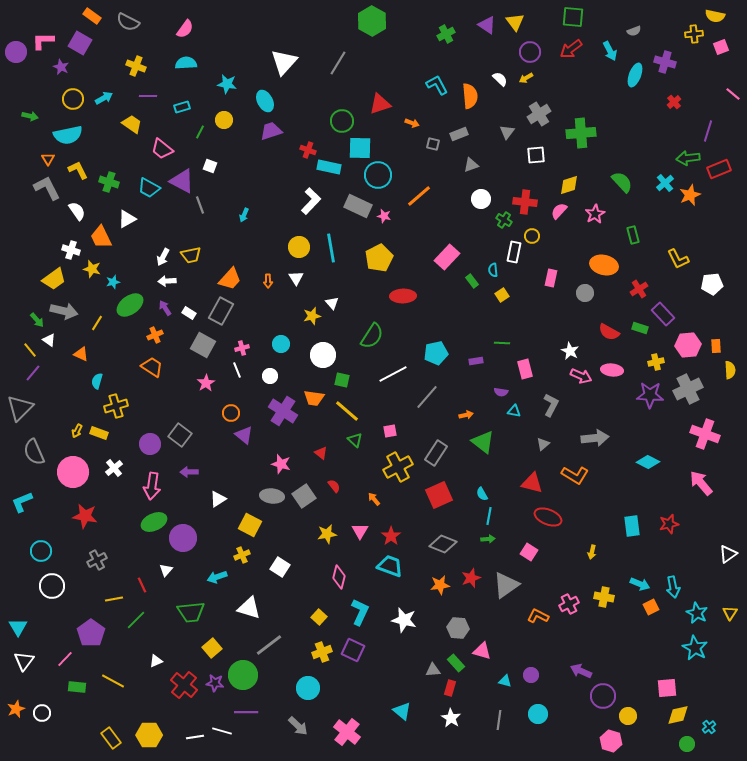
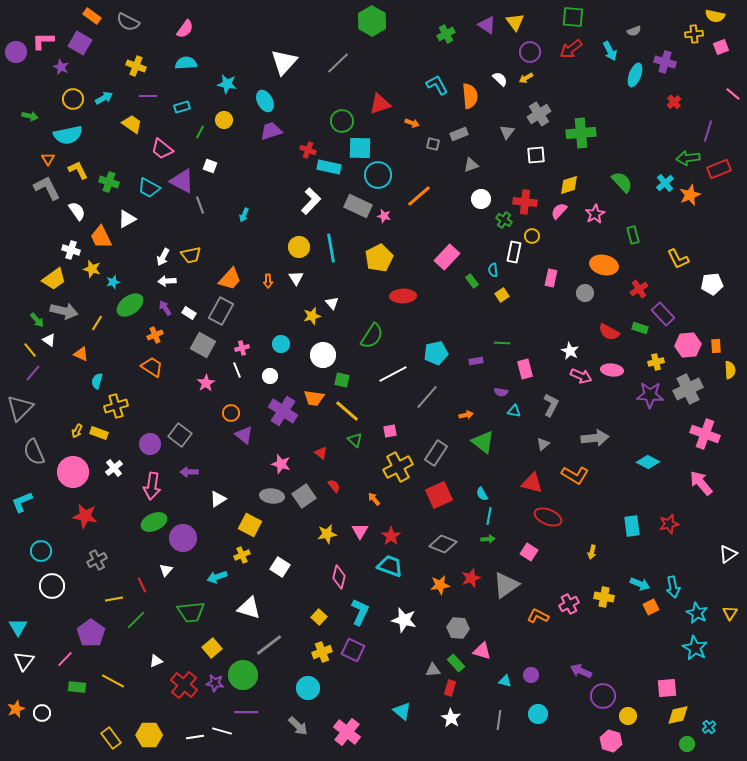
gray line at (338, 63): rotated 15 degrees clockwise
